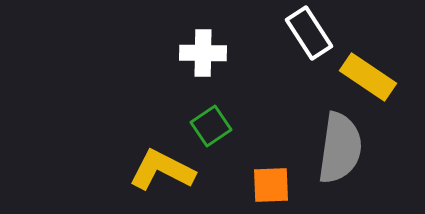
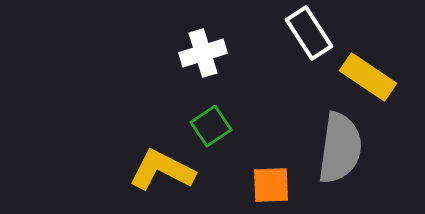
white cross: rotated 18 degrees counterclockwise
